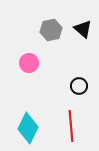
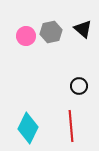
gray hexagon: moved 2 px down
pink circle: moved 3 px left, 27 px up
